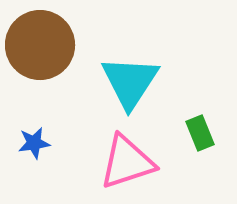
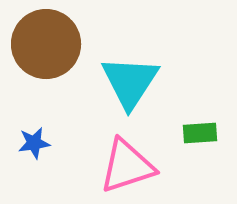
brown circle: moved 6 px right, 1 px up
green rectangle: rotated 72 degrees counterclockwise
pink triangle: moved 4 px down
